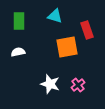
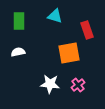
orange square: moved 2 px right, 6 px down
white star: rotated 12 degrees counterclockwise
